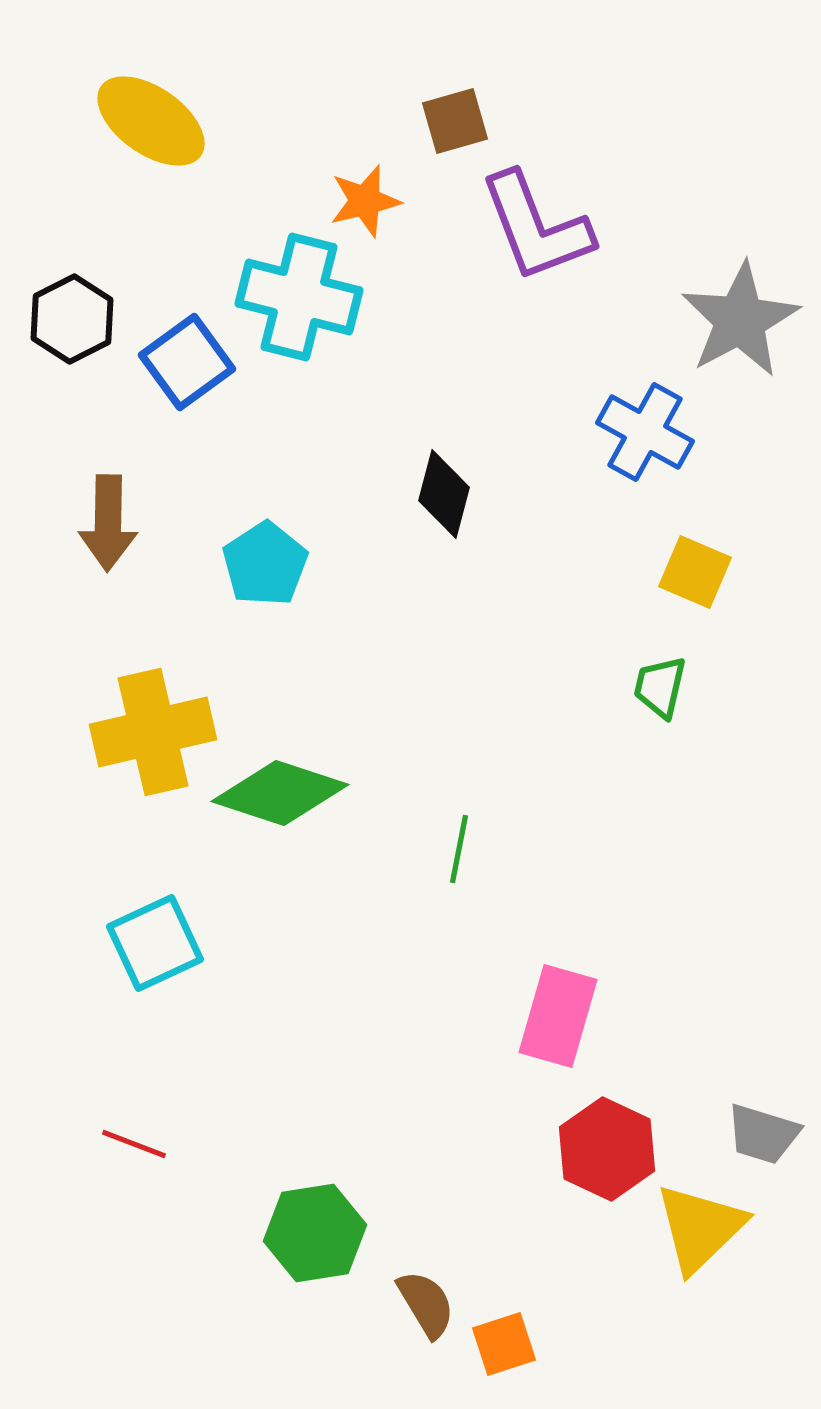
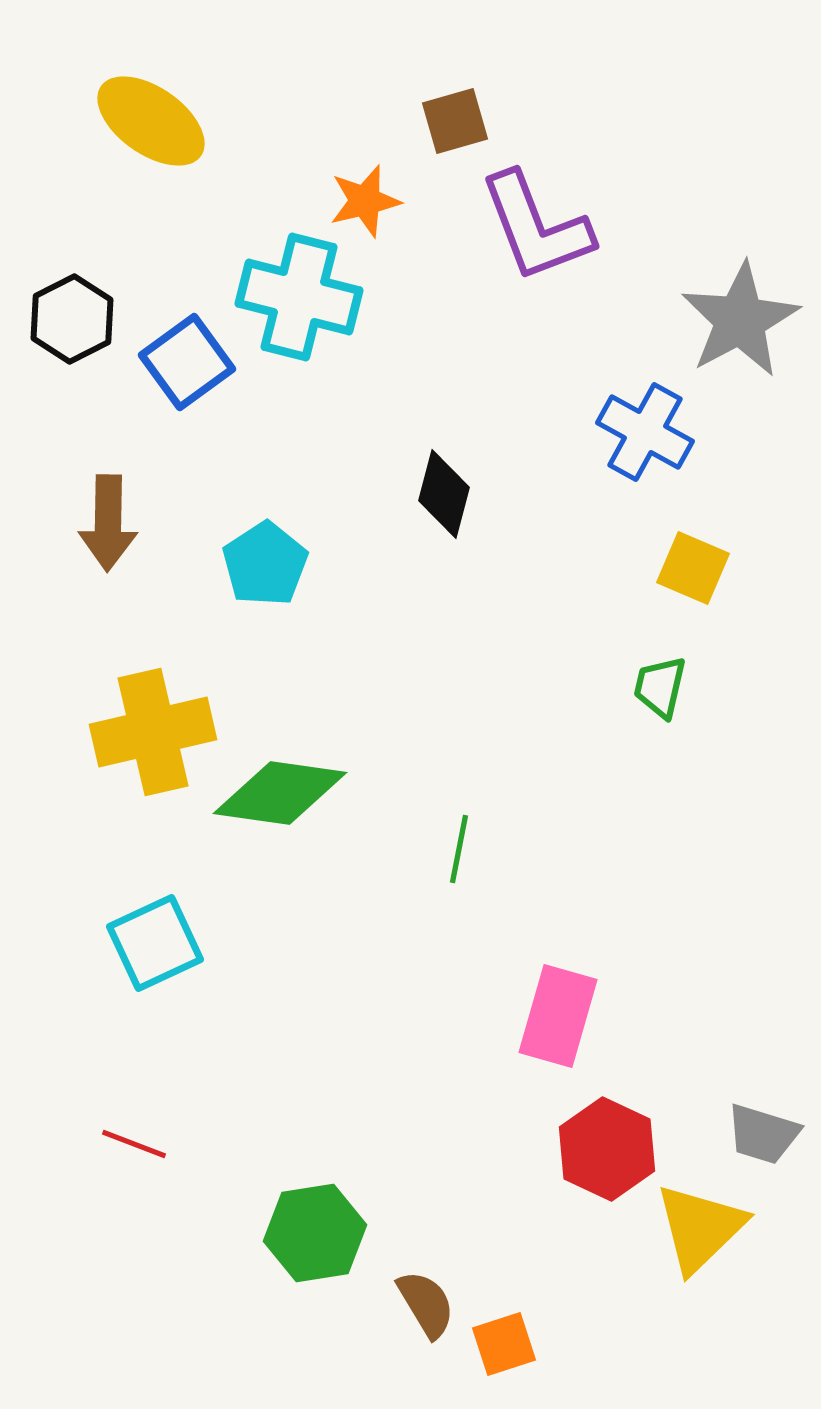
yellow square: moved 2 px left, 4 px up
green diamond: rotated 10 degrees counterclockwise
